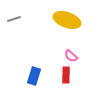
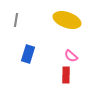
gray line: moved 2 px right, 1 px down; rotated 64 degrees counterclockwise
blue rectangle: moved 6 px left, 22 px up
